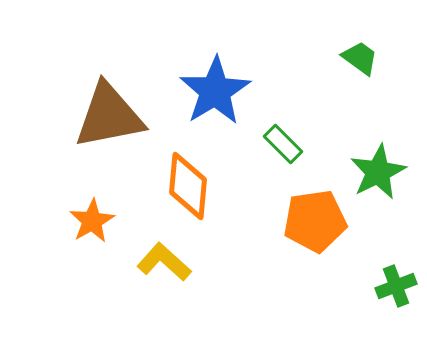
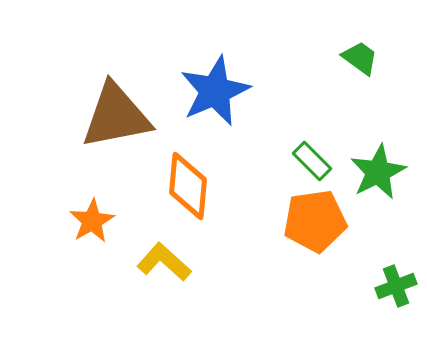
blue star: rotated 8 degrees clockwise
brown triangle: moved 7 px right
green rectangle: moved 29 px right, 17 px down
